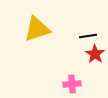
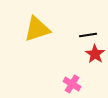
black line: moved 1 px up
pink cross: rotated 36 degrees clockwise
